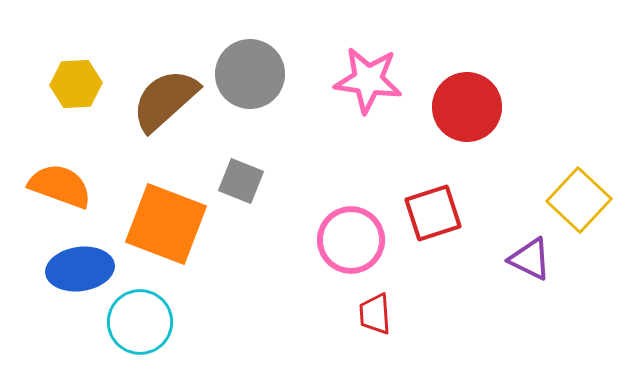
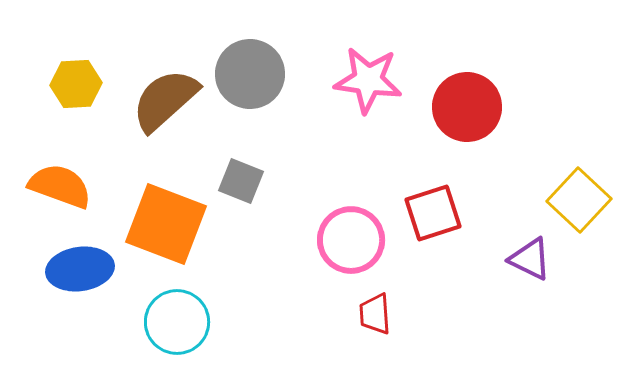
cyan circle: moved 37 px right
